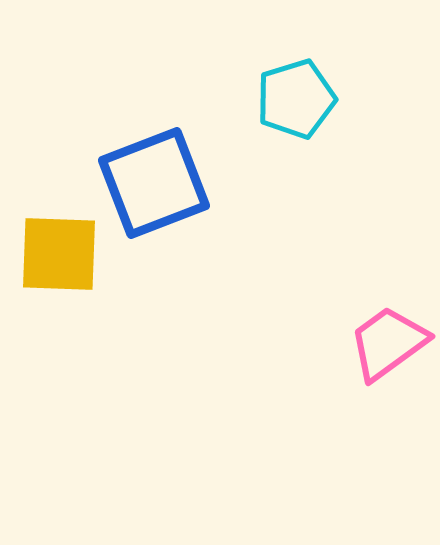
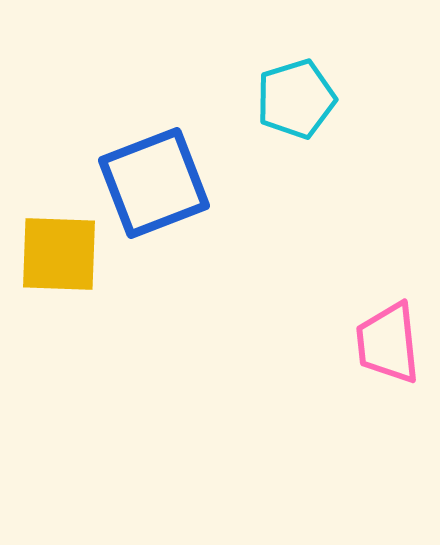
pink trapezoid: rotated 60 degrees counterclockwise
